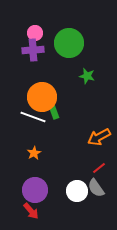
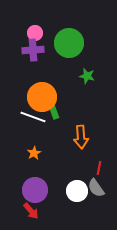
orange arrow: moved 18 px left; rotated 65 degrees counterclockwise
red line: rotated 40 degrees counterclockwise
